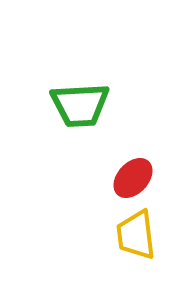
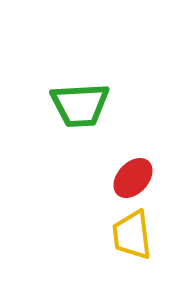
yellow trapezoid: moved 4 px left
